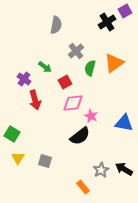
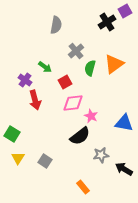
orange triangle: moved 1 px down
purple cross: moved 1 px right, 1 px down
gray square: rotated 16 degrees clockwise
gray star: moved 15 px up; rotated 21 degrees clockwise
